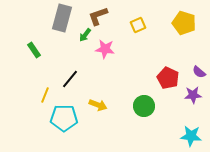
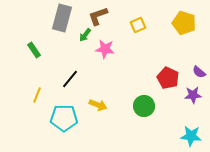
yellow line: moved 8 px left
